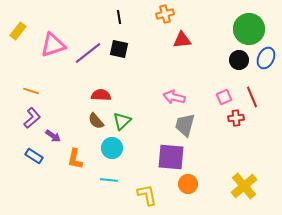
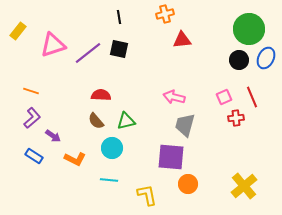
green triangle: moved 4 px right; rotated 30 degrees clockwise
orange L-shape: rotated 75 degrees counterclockwise
